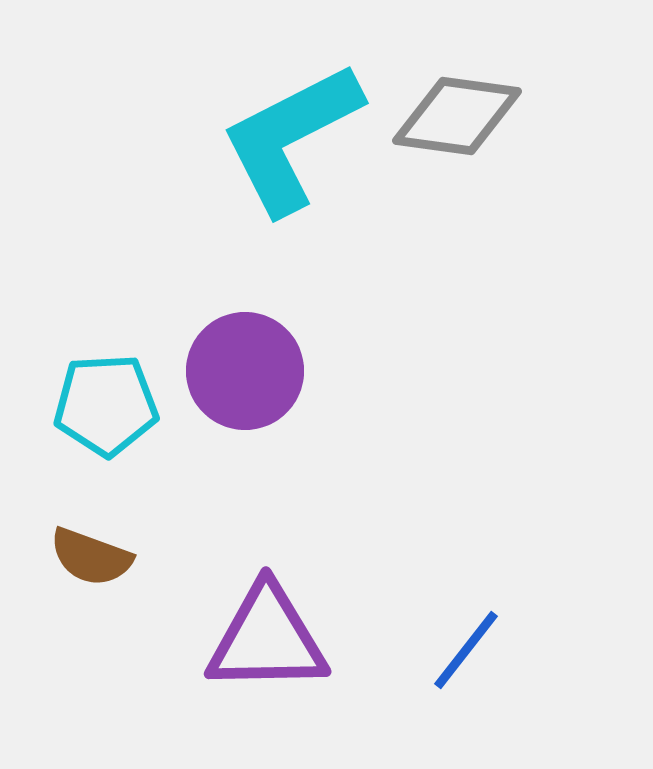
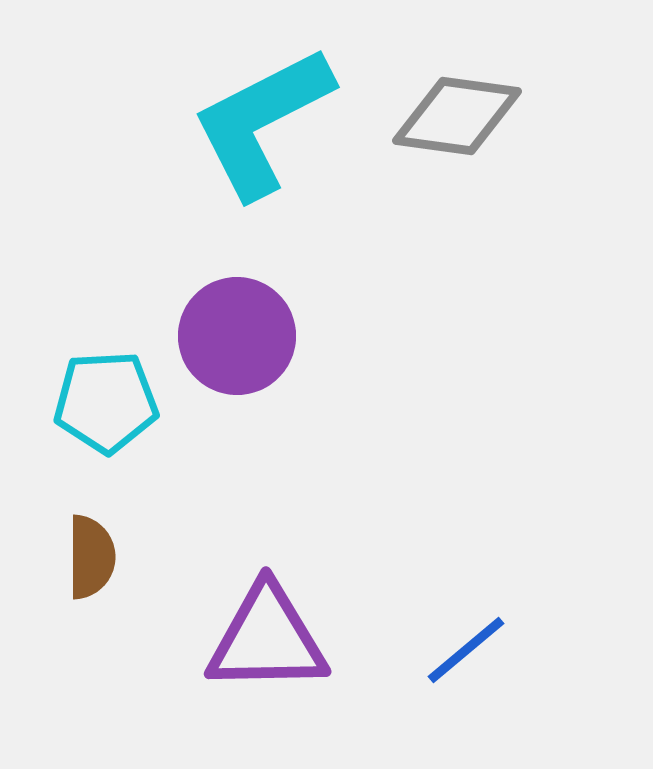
cyan L-shape: moved 29 px left, 16 px up
purple circle: moved 8 px left, 35 px up
cyan pentagon: moved 3 px up
brown semicircle: rotated 110 degrees counterclockwise
blue line: rotated 12 degrees clockwise
